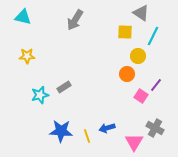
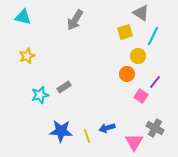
yellow square: rotated 21 degrees counterclockwise
yellow star: rotated 21 degrees counterclockwise
purple line: moved 1 px left, 3 px up
